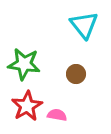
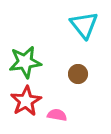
green star: moved 1 px right, 2 px up; rotated 16 degrees counterclockwise
brown circle: moved 2 px right
red star: moved 1 px left, 5 px up
